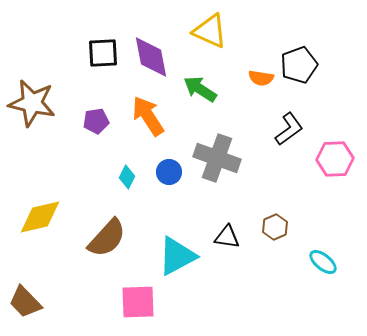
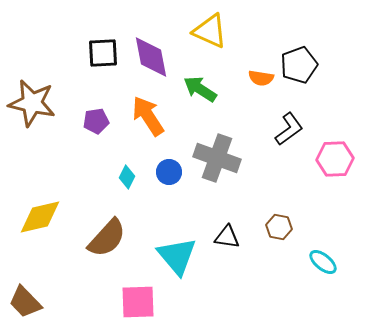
brown hexagon: moved 4 px right; rotated 25 degrees counterclockwise
cyan triangle: rotated 42 degrees counterclockwise
